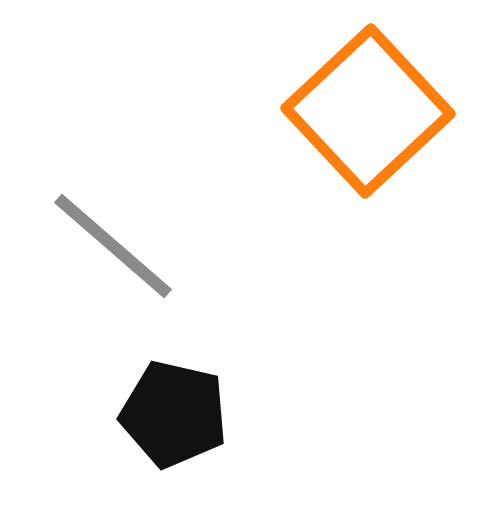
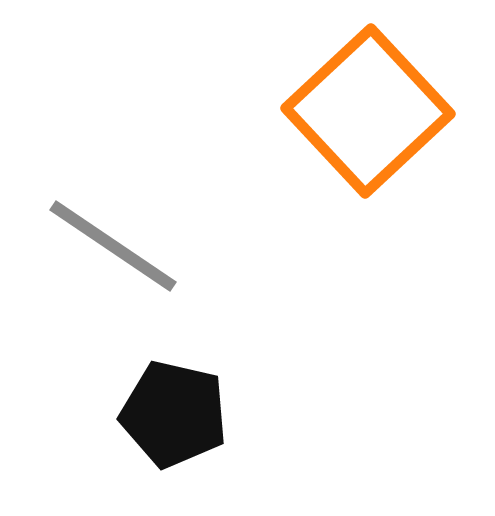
gray line: rotated 7 degrees counterclockwise
